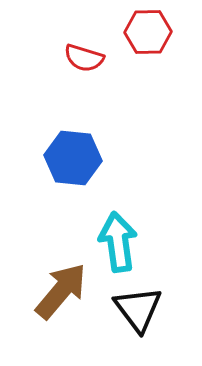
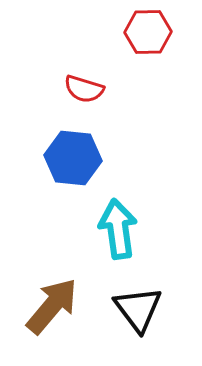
red semicircle: moved 31 px down
cyan arrow: moved 13 px up
brown arrow: moved 9 px left, 15 px down
